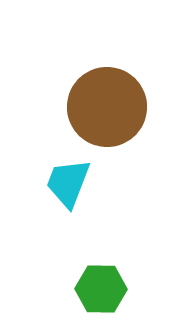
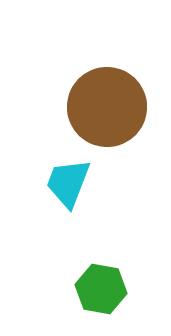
green hexagon: rotated 9 degrees clockwise
